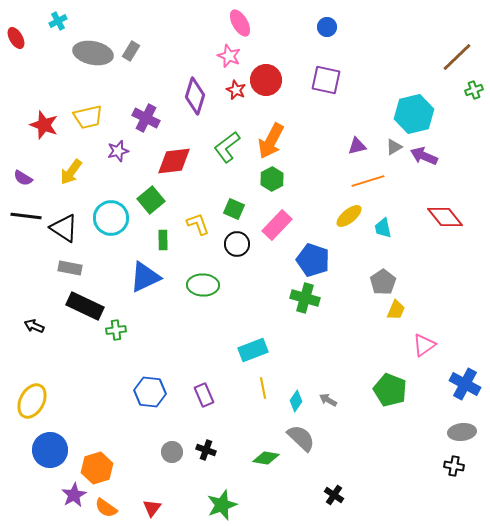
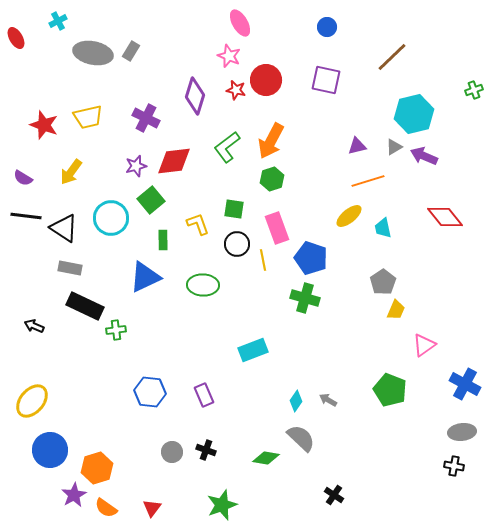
brown line at (457, 57): moved 65 px left
red star at (236, 90): rotated 12 degrees counterclockwise
purple star at (118, 151): moved 18 px right, 15 px down
green hexagon at (272, 179): rotated 10 degrees clockwise
green square at (234, 209): rotated 15 degrees counterclockwise
pink rectangle at (277, 225): moved 3 px down; rotated 64 degrees counterclockwise
blue pentagon at (313, 260): moved 2 px left, 2 px up
yellow line at (263, 388): moved 128 px up
yellow ellipse at (32, 401): rotated 12 degrees clockwise
